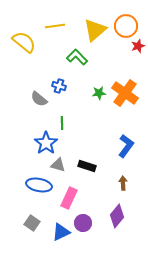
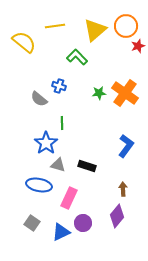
brown arrow: moved 6 px down
